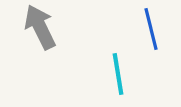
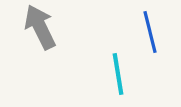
blue line: moved 1 px left, 3 px down
